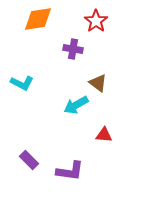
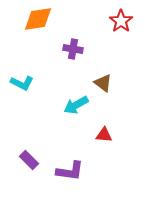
red star: moved 25 px right
brown triangle: moved 5 px right
